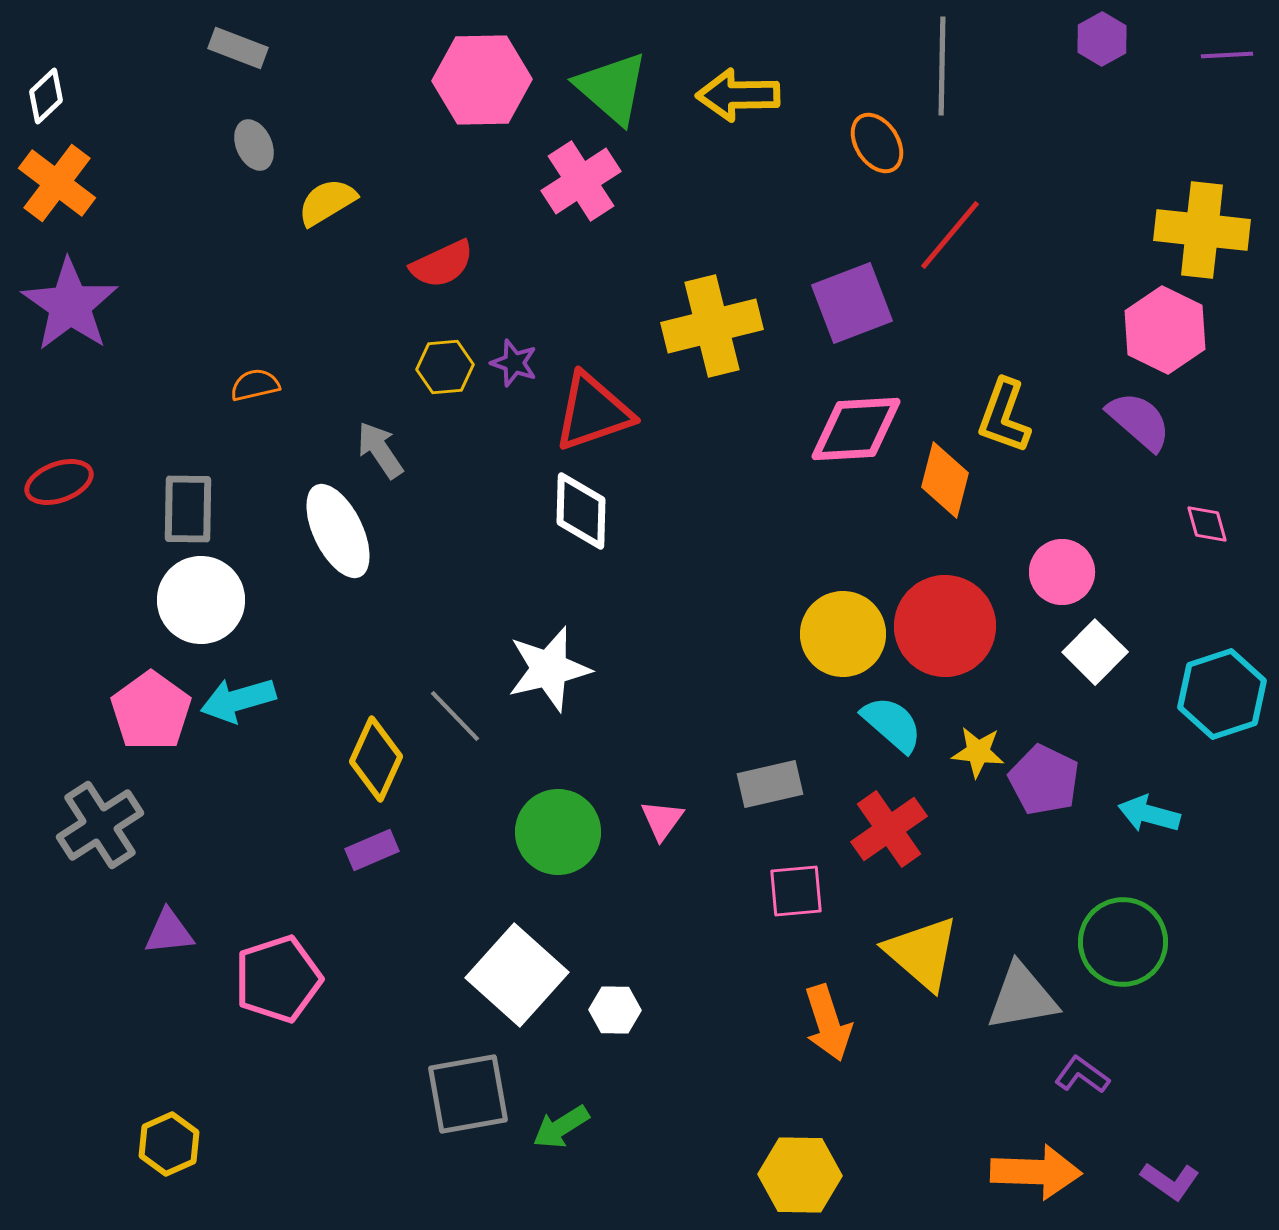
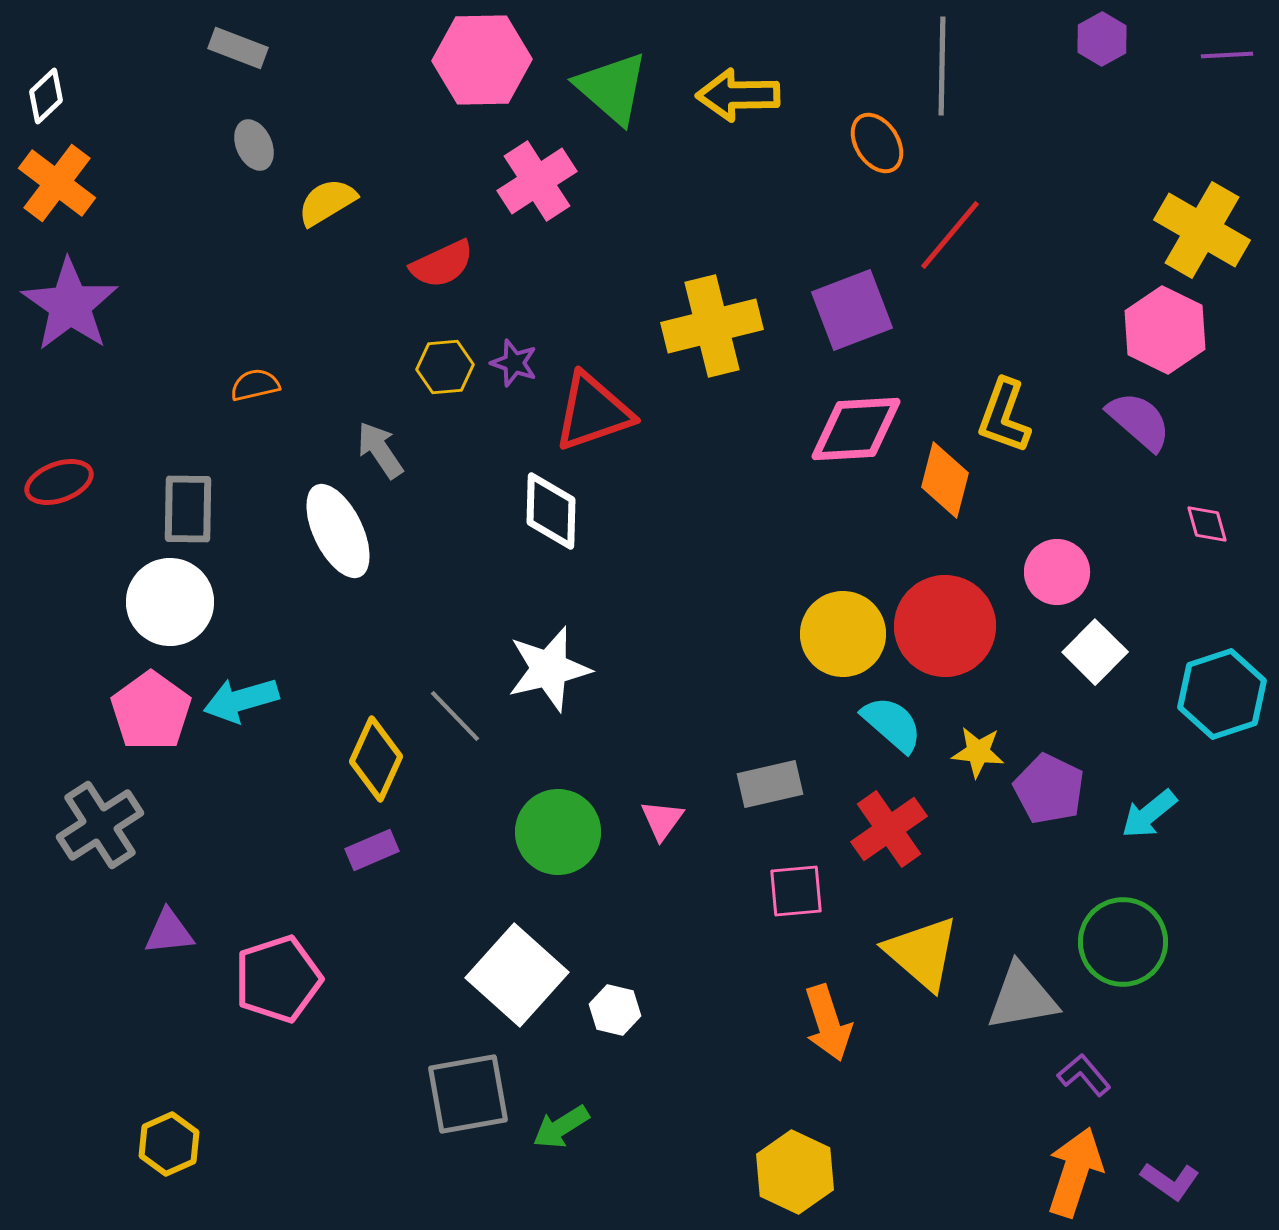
pink hexagon at (482, 80): moved 20 px up
pink cross at (581, 181): moved 44 px left
yellow cross at (1202, 230): rotated 24 degrees clockwise
purple square at (852, 303): moved 7 px down
white diamond at (581, 511): moved 30 px left
pink circle at (1062, 572): moved 5 px left
white circle at (201, 600): moved 31 px left, 2 px down
cyan arrow at (238, 700): moved 3 px right
purple pentagon at (1044, 780): moved 5 px right, 9 px down
cyan arrow at (1149, 814): rotated 54 degrees counterclockwise
white hexagon at (615, 1010): rotated 12 degrees clockwise
purple L-shape at (1082, 1075): moved 2 px right; rotated 14 degrees clockwise
orange arrow at (1036, 1172): moved 39 px right; rotated 74 degrees counterclockwise
yellow hexagon at (800, 1175): moved 5 px left, 3 px up; rotated 24 degrees clockwise
